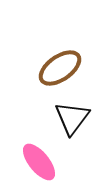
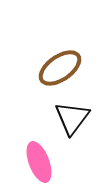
pink ellipse: rotated 18 degrees clockwise
